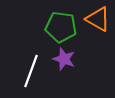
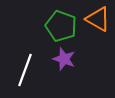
green pentagon: moved 1 px up; rotated 12 degrees clockwise
white line: moved 6 px left, 1 px up
